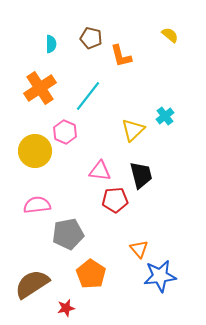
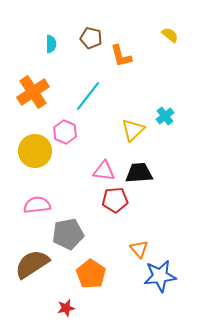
orange cross: moved 7 px left, 4 px down
pink triangle: moved 4 px right
black trapezoid: moved 2 px left, 2 px up; rotated 80 degrees counterclockwise
brown semicircle: moved 20 px up
